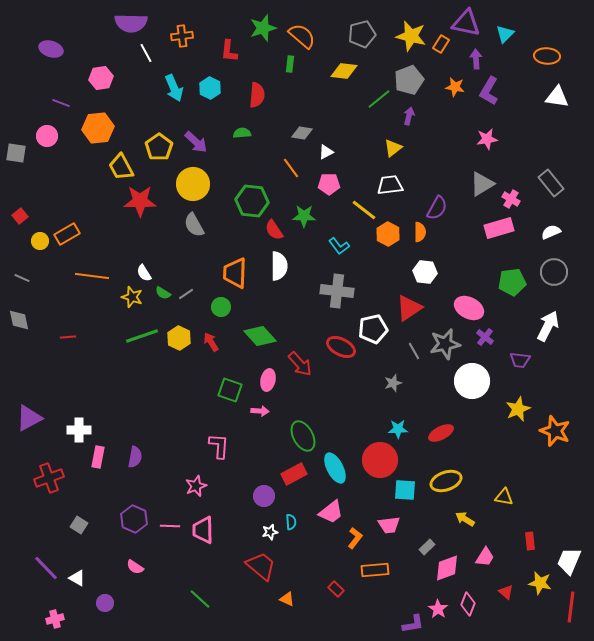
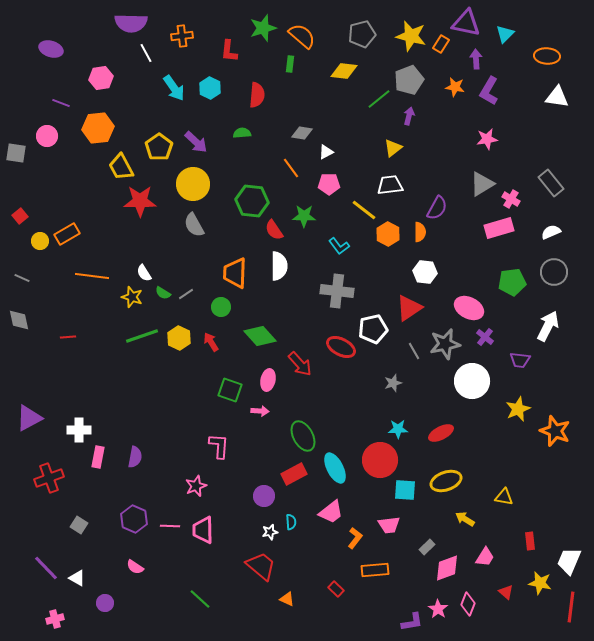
cyan arrow at (174, 88): rotated 12 degrees counterclockwise
purple L-shape at (413, 624): moved 1 px left, 2 px up
